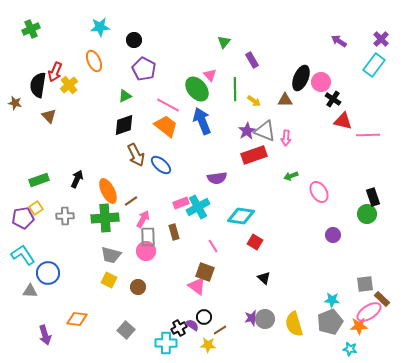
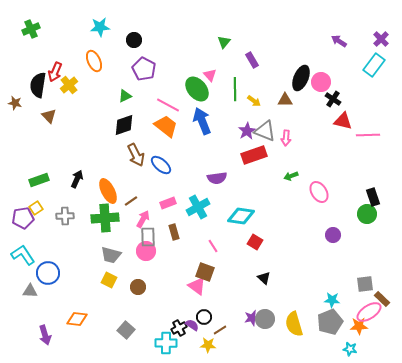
pink rectangle at (181, 203): moved 13 px left
